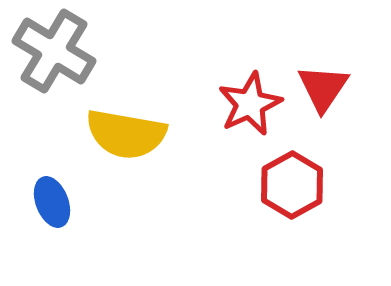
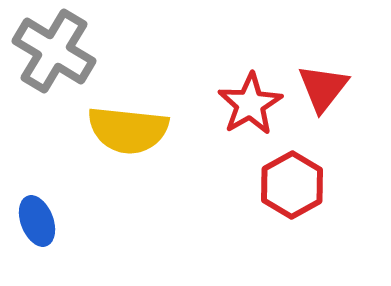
red triangle: rotated 4 degrees clockwise
red star: rotated 6 degrees counterclockwise
yellow semicircle: moved 2 px right, 4 px up; rotated 4 degrees counterclockwise
blue ellipse: moved 15 px left, 19 px down
